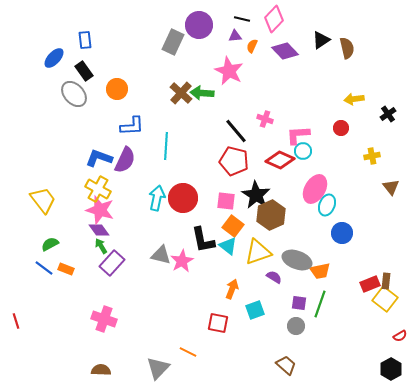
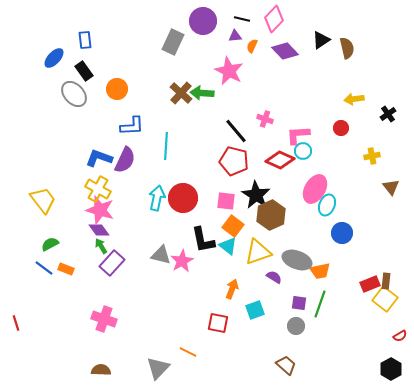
purple circle at (199, 25): moved 4 px right, 4 px up
red line at (16, 321): moved 2 px down
